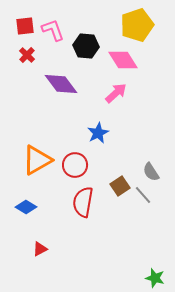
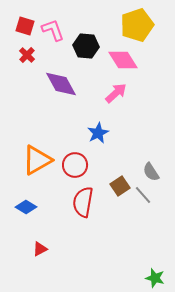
red square: rotated 24 degrees clockwise
purple diamond: rotated 8 degrees clockwise
